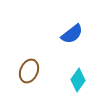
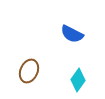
blue semicircle: rotated 65 degrees clockwise
